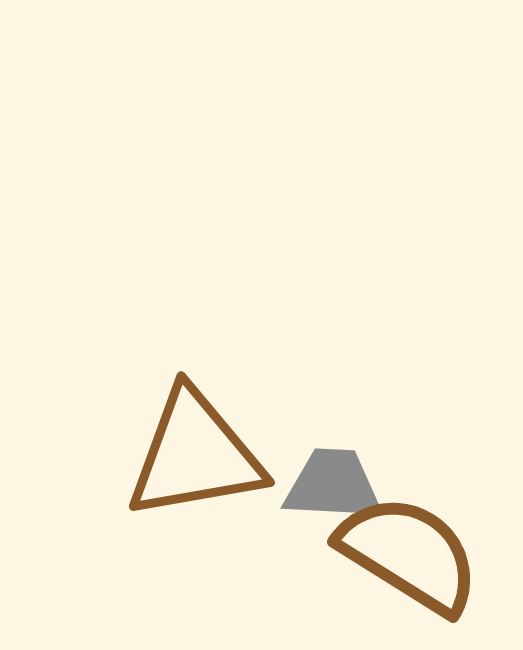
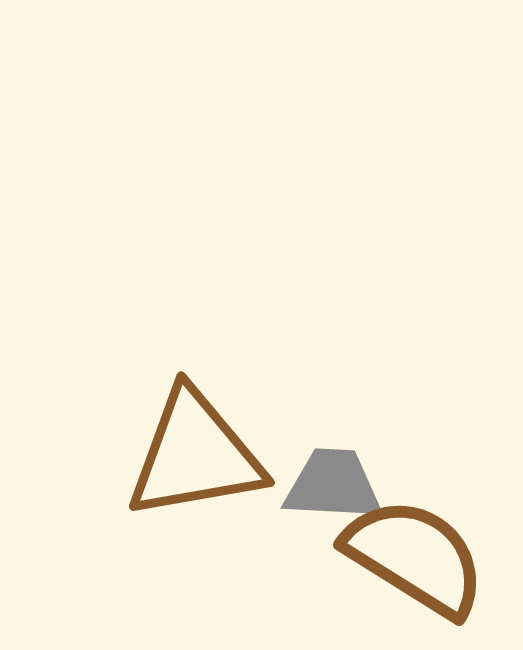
brown semicircle: moved 6 px right, 3 px down
